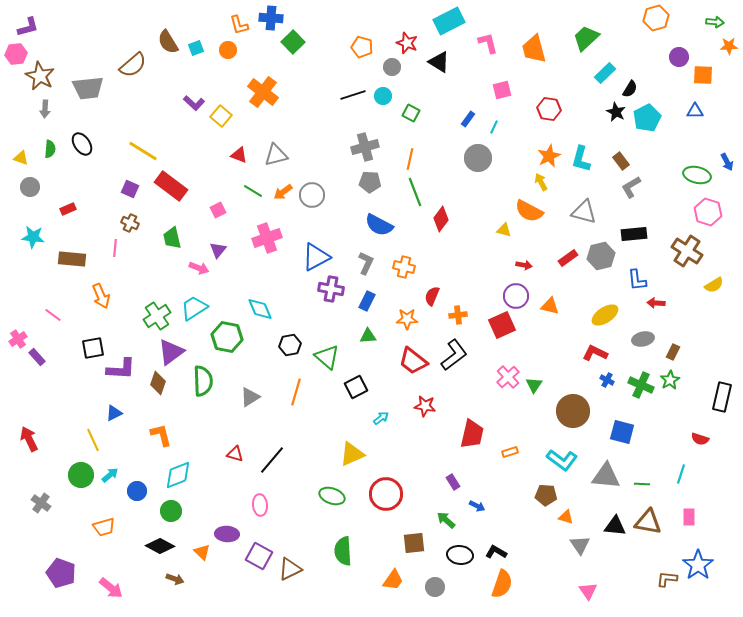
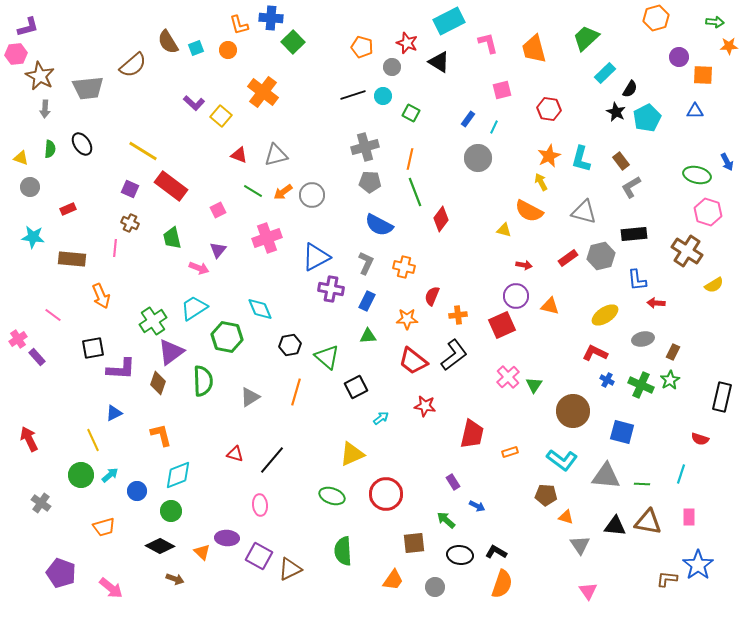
green cross at (157, 316): moved 4 px left, 5 px down
purple ellipse at (227, 534): moved 4 px down
